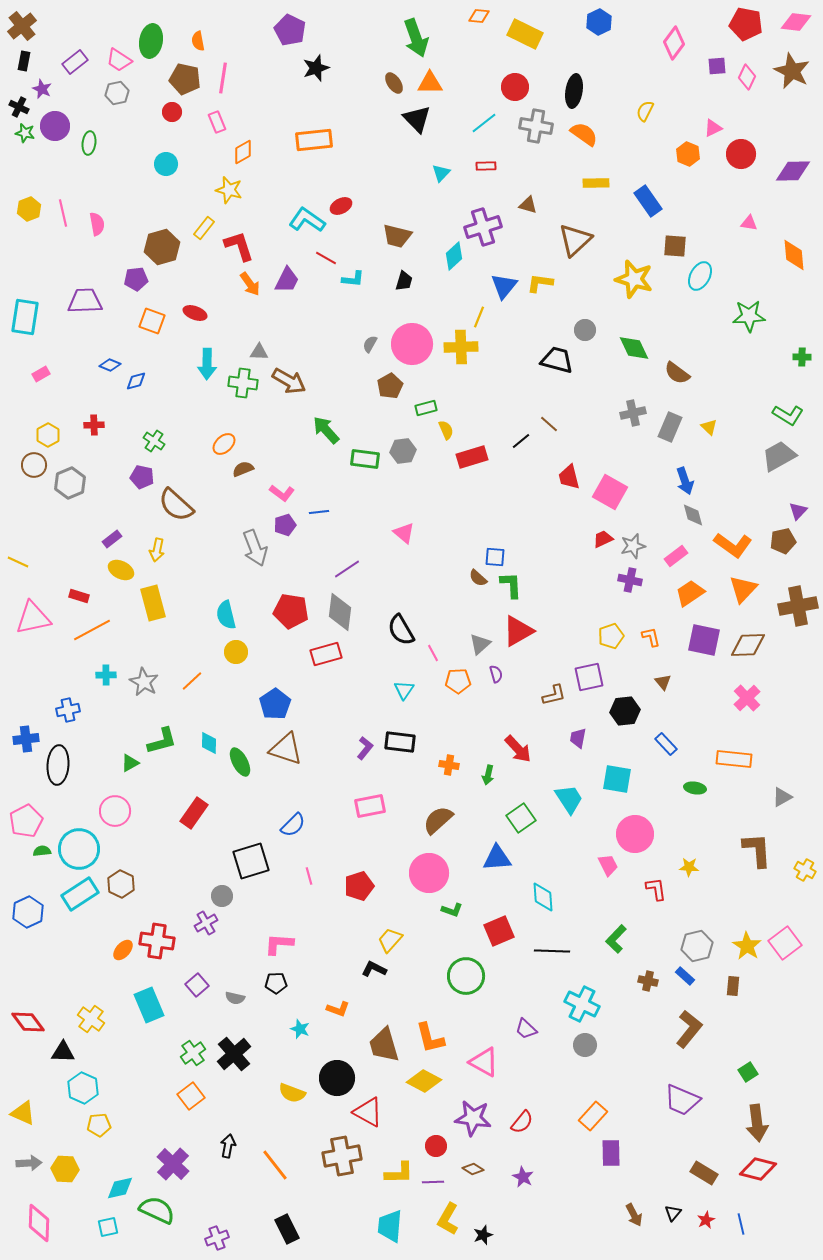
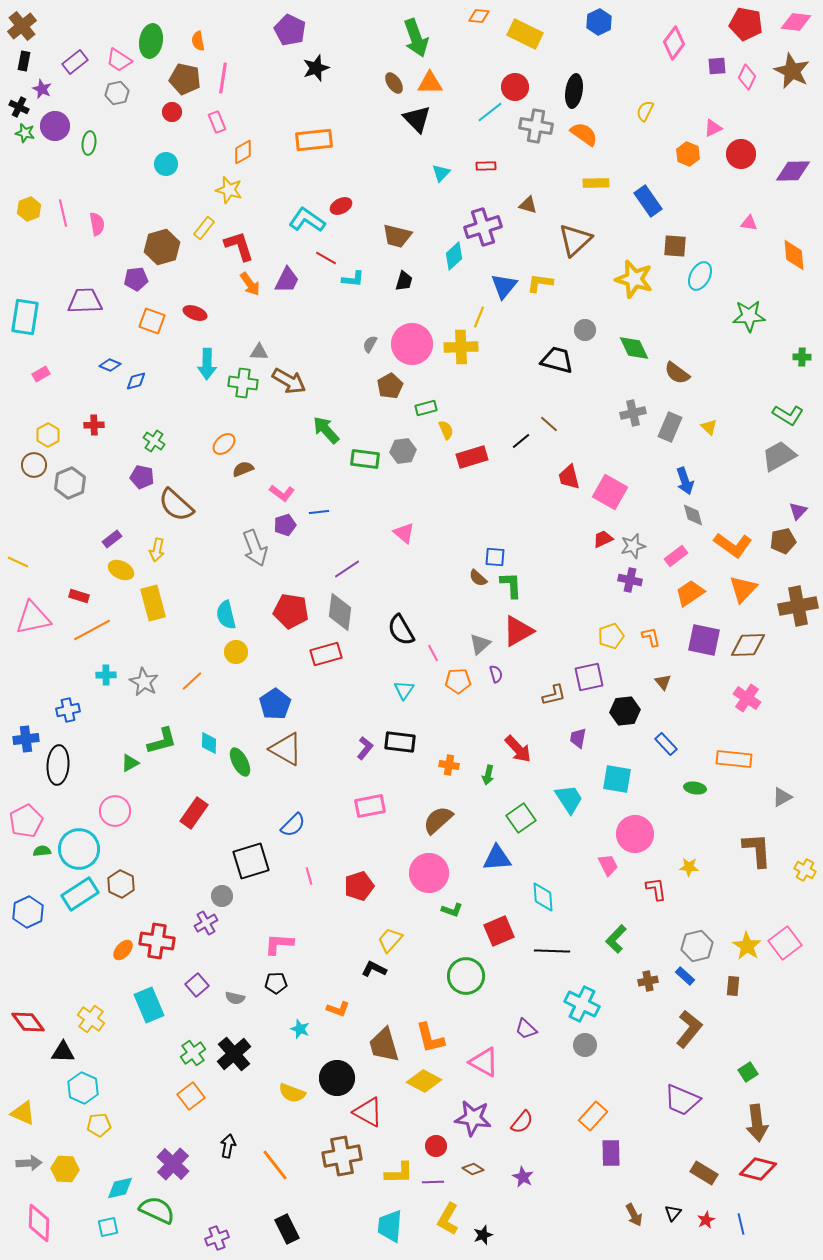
cyan line at (484, 123): moved 6 px right, 11 px up
pink cross at (747, 698): rotated 12 degrees counterclockwise
brown triangle at (286, 749): rotated 12 degrees clockwise
brown cross at (648, 981): rotated 24 degrees counterclockwise
